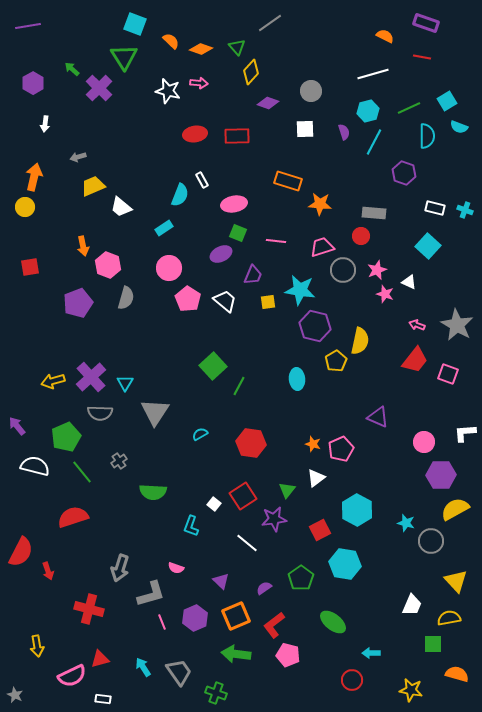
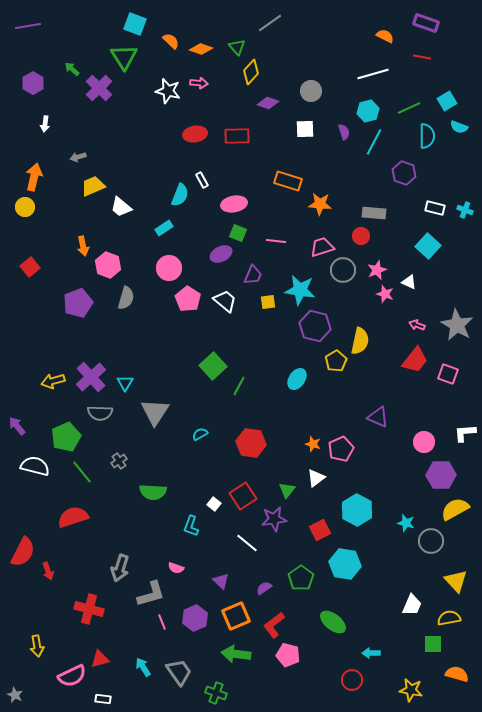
red square at (30, 267): rotated 30 degrees counterclockwise
cyan ellipse at (297, 379): rotated 40 degrees clockwise
red semicircle at (21, 552): moved 2 px right
